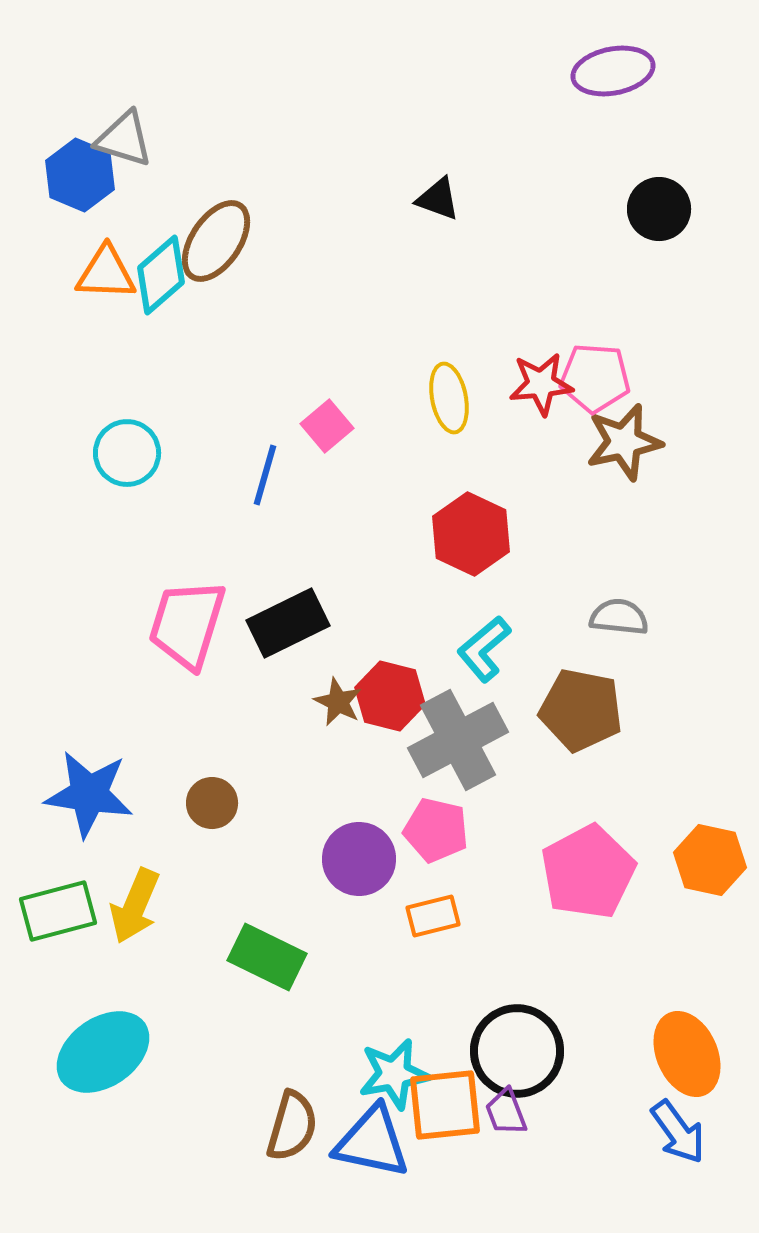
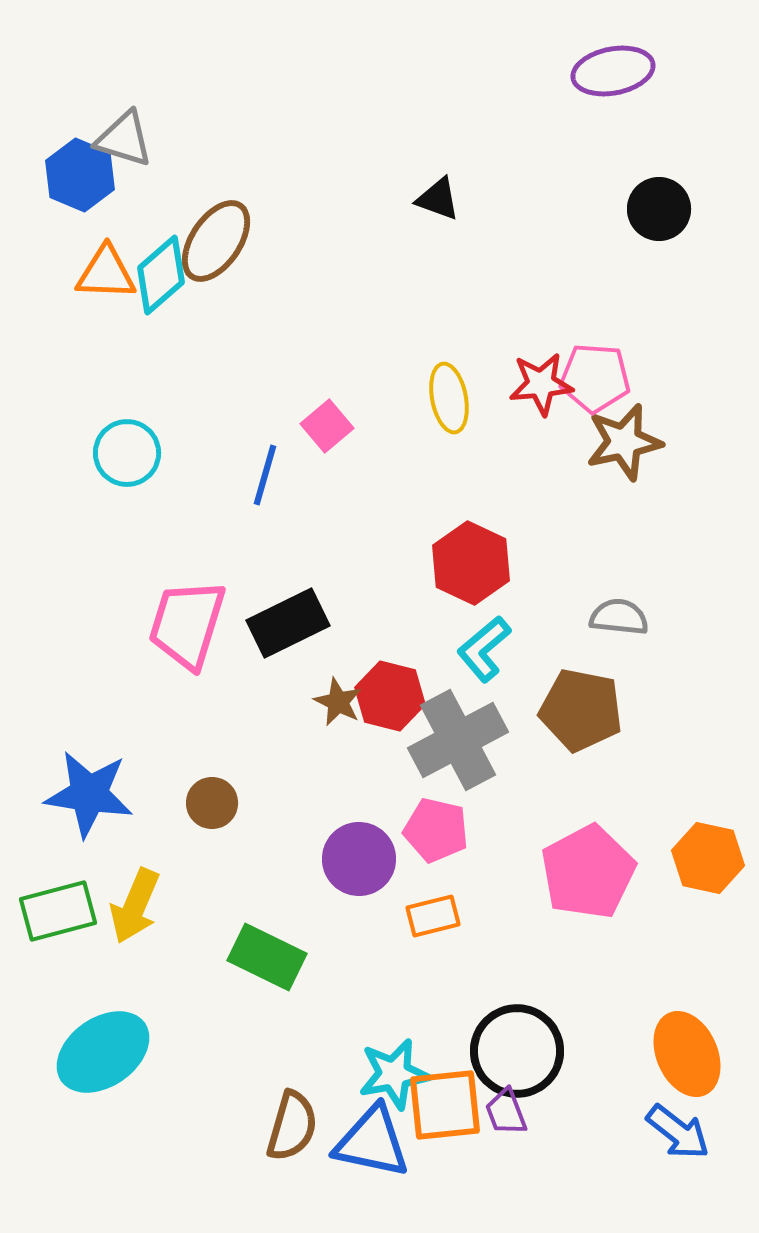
red hexagon at (471, 534): moved 29 px down
orange hexagon at (710, 860): moved 2 px left, 2 px up
blue arrow at (678, 1132): rotated 16 degrees counterclockwise
